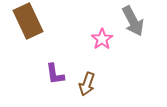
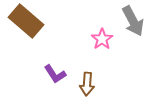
brown rectangle: moved 2 px left; rotated 24 degrees counterclockwise
purple L-shape: rotated 25 degrees counterclockwise
brown arrow: rotated 15 degrees counterclockwise
